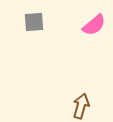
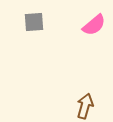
brown arrow: moved 4 px right
